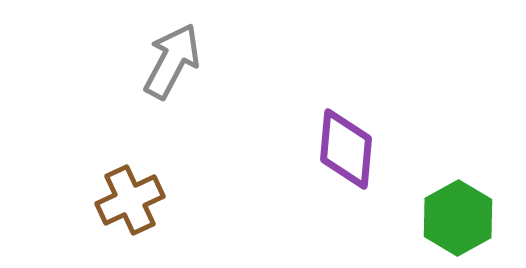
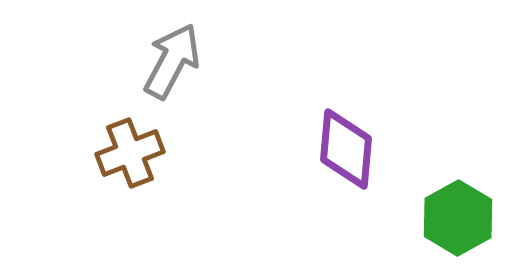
brown cross: moved 47 px up; rotated 4 degrees clockwise
